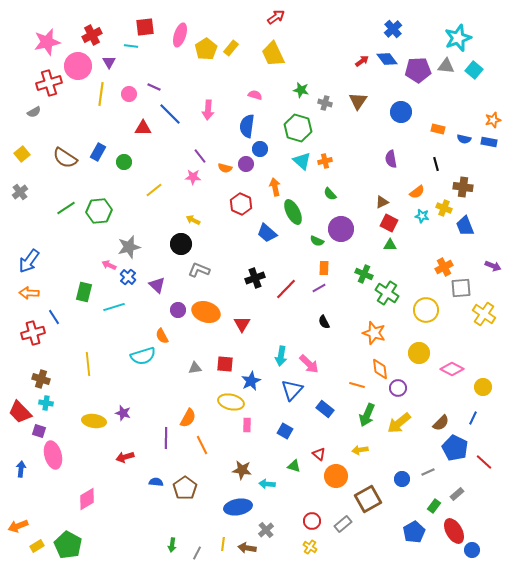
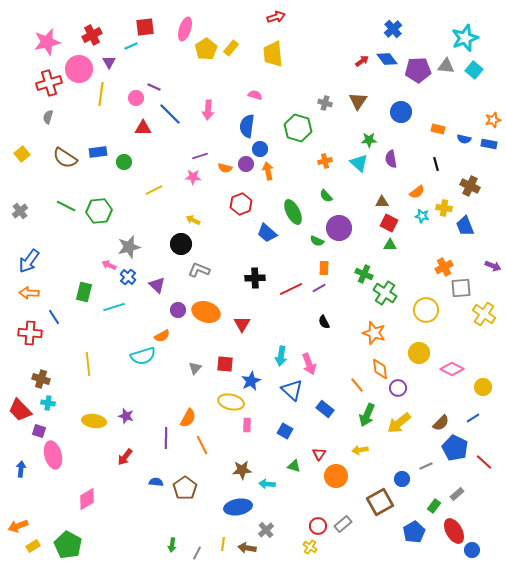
red arrow at (276, 17): rotated 18 degrees clockwise
pink ellipse at (180, 35): moved 5 px right, 6 px up
cyan star at (458, 38): moved 7 px right
cyan line at (131, 46): rotated 32 degrees counterclockwise
yellow trapezoid at (273, 54): rotated 20 degrees clockwise
pink circle at (78, 66): moved 1 px right, 3 px down
green star at (301, 90): moved 68 px right, 50 px down; rotated 14 degrees counterclockwise
pink circle at (129, 94): moved 7 px right, 4 px down
gray semicircle at (34, 112): moved 14 px right, 5 px down; rotated 136 degrees clockwise
blue rectangle at (489, 142): moved 2 px down
blue rectangle at (98, 152): rotated 54 degrees clockwise
purple line at (200, 156): rotated 70 degrees counterclockwise
cyan triangle at (302, 161): moved 57 px right, 2 px down
orange arrow at (275, 187): moved 7 px left, 16 px up
brown cross at (463, 187): moved 7 px right, 1 px up; rotated 18 degrees clockwise
yellow line at (154, 190): rotated 12 degrees clockwise
gray cross at (20, 192): moved 19 px down
green semicircle at (330, 194): moved 4 px left, 2 px down
brown triangle at (382, 202): rotated 24 degrees clockwise
red hexagon at (241, 204): rotated 15 degrees clockwise
green line at (66, 208): moved 2 px up; rotated 60 degrees clockwise
yellow cross at (444, 208): rotated 14 degrees counterclockwise
purple circle at (341, 229): moved 2 px left, 1 px up
black cross at (255, 278): rotated 18 degrees clockwise
red line at (286, 289): moved 5 px right; rotated 20 degrees clockwise
green cross at (387, 293): moved 2 px left
red cross at (33, 333): moved 3 px left; rotated 20 degrees clockwise
orange semicircle at (162, 336): rotated 91 degrees counterclockwise
pink arrow at (309, 364): rotated 25 degrees clockwise
gray triangle at (195, 368): rotated 40 degrees counterclockwise
orange line at (357, 385): rotated 35 degrees clockwise
blue triangle at (292, 390): rotated 30 degrees counterclockwise
cyan cross at (46, 403): moved 2 px right
red trapezoid at (20, 412): moved 2 px up
purple star at (123, 413): moved 3 px right, 3 px down
blue line at (473, 418): rotated 32 degrees clockwise
red triangle at (319, 454): rotated 24 degrees clockwise
red arrow at (125, 457): rotated 36 degrees counterclockwise
brown star at (242, 470): rotated 12 degrees counterclockwise
gray line at (428, 472): moved 2 px left, 6 px up
brown square at (368, 499): moved 12 px right, 3 px down
red circle at (312, 521): moved 6 px right, 5 px down
yellow rectangle at (37, 546): moved 4 px left
